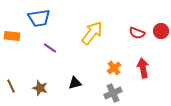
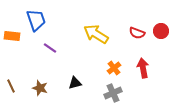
blue trapezoid: moved 3 px left, 2 px down; rotated 100 degrees counterclockwise
yellow arrow: moved 4 px right, 1 px down; rotated 95 degrees counterclockwise
